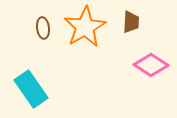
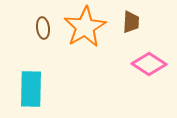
pink diamond: moved 2 px left, 1 px up
cyan rectangle: rotated 36 degrees clockwise
